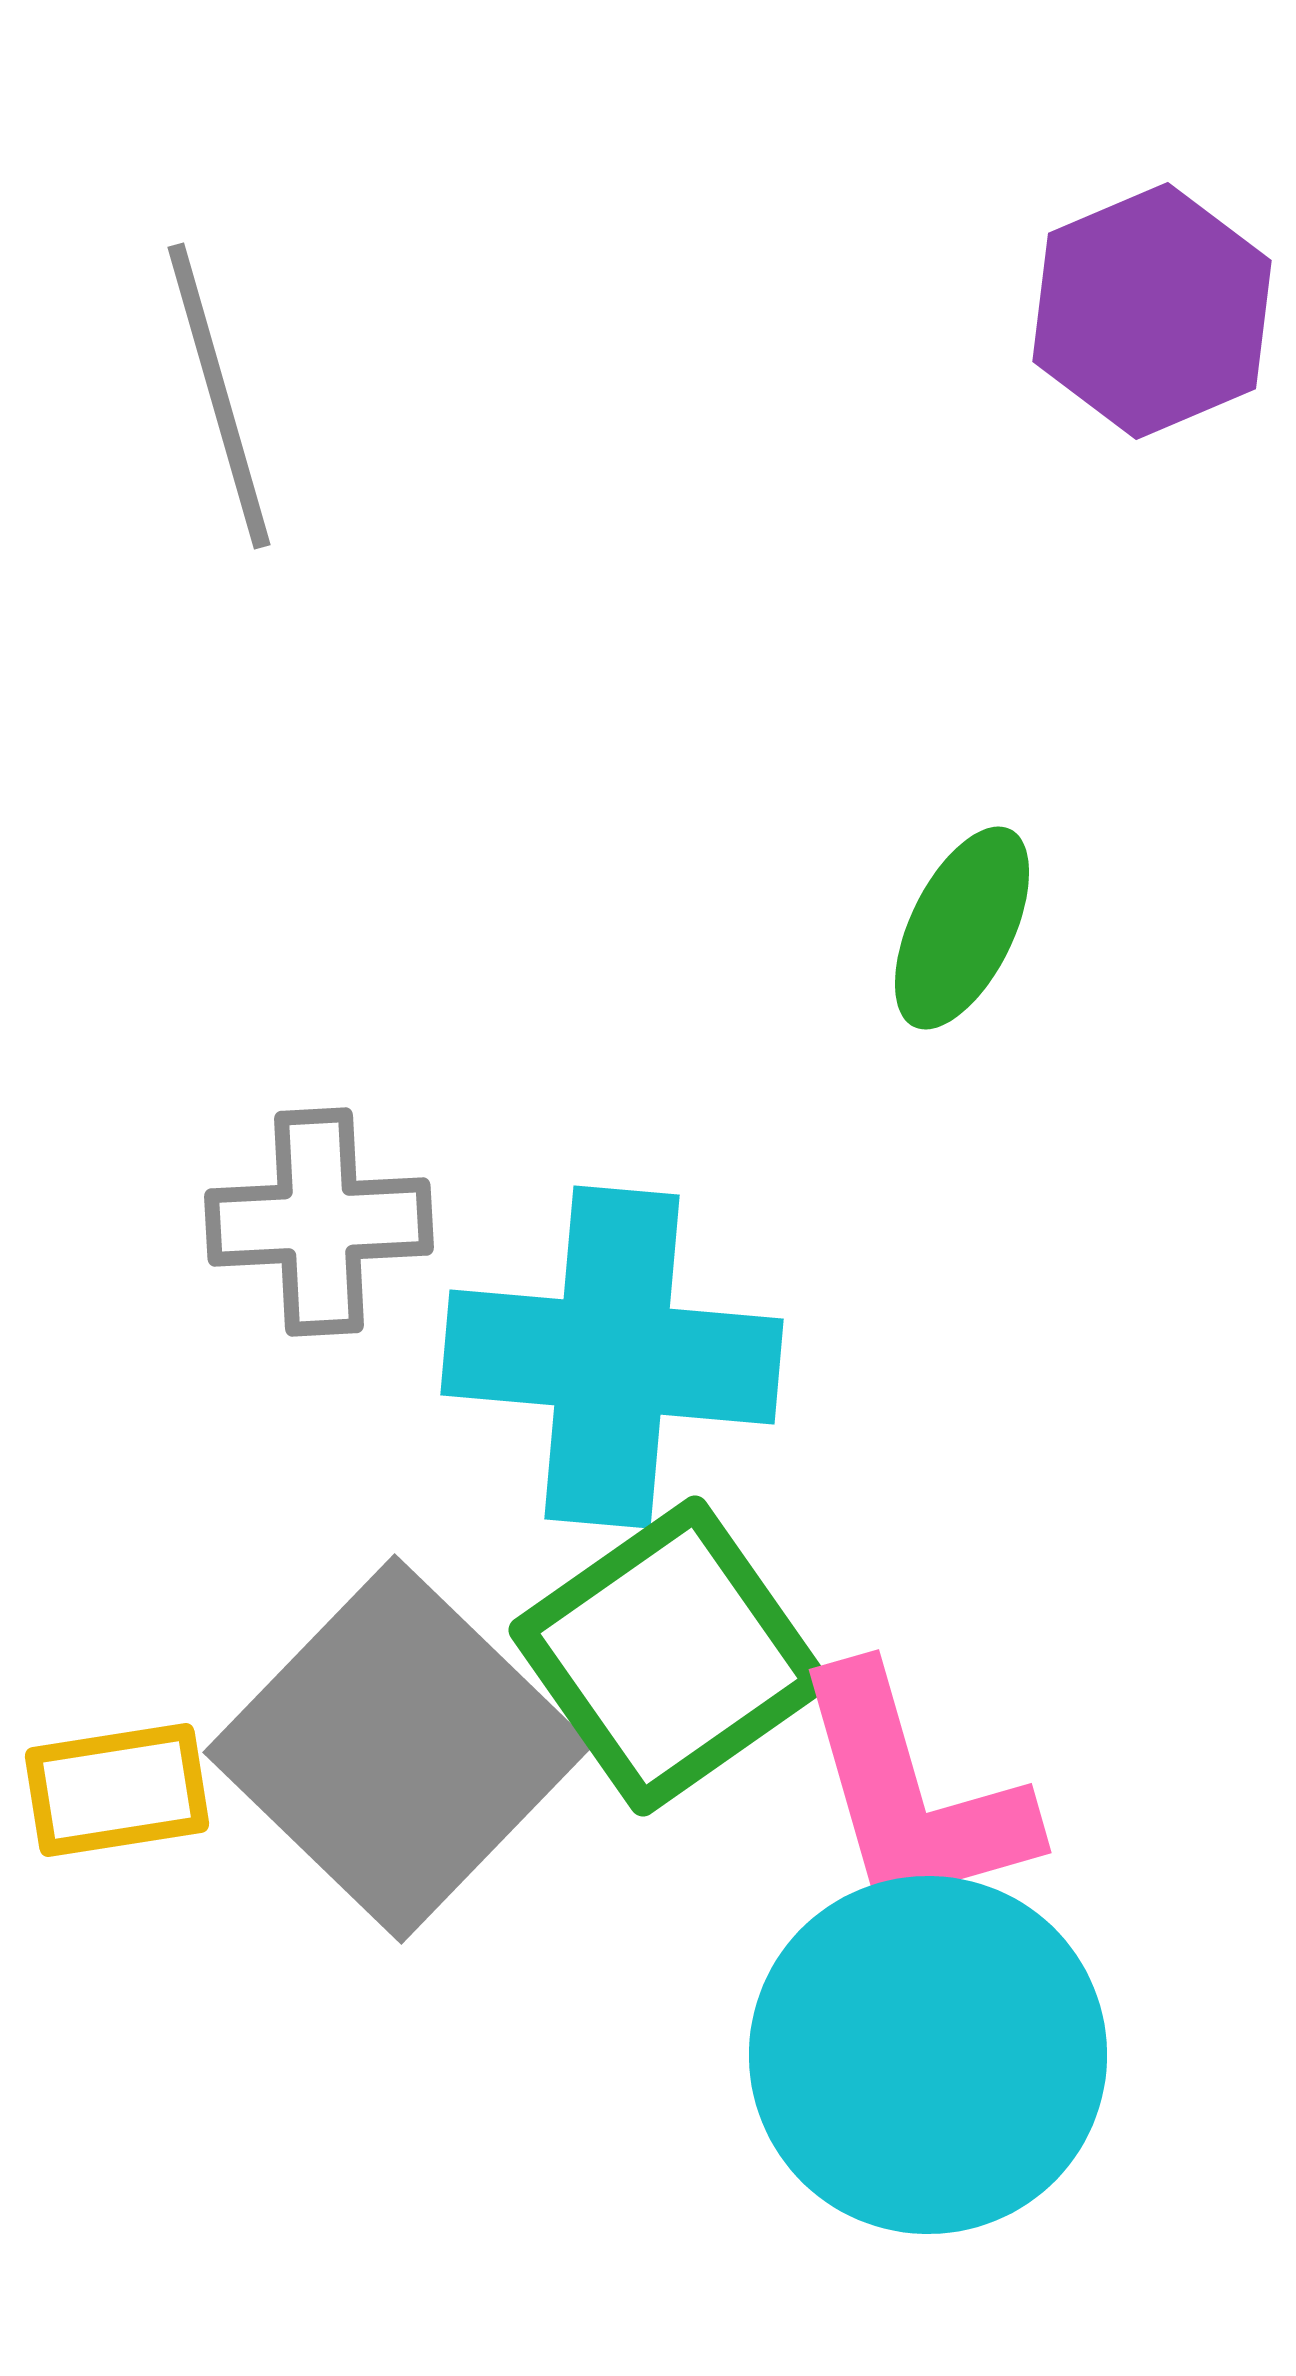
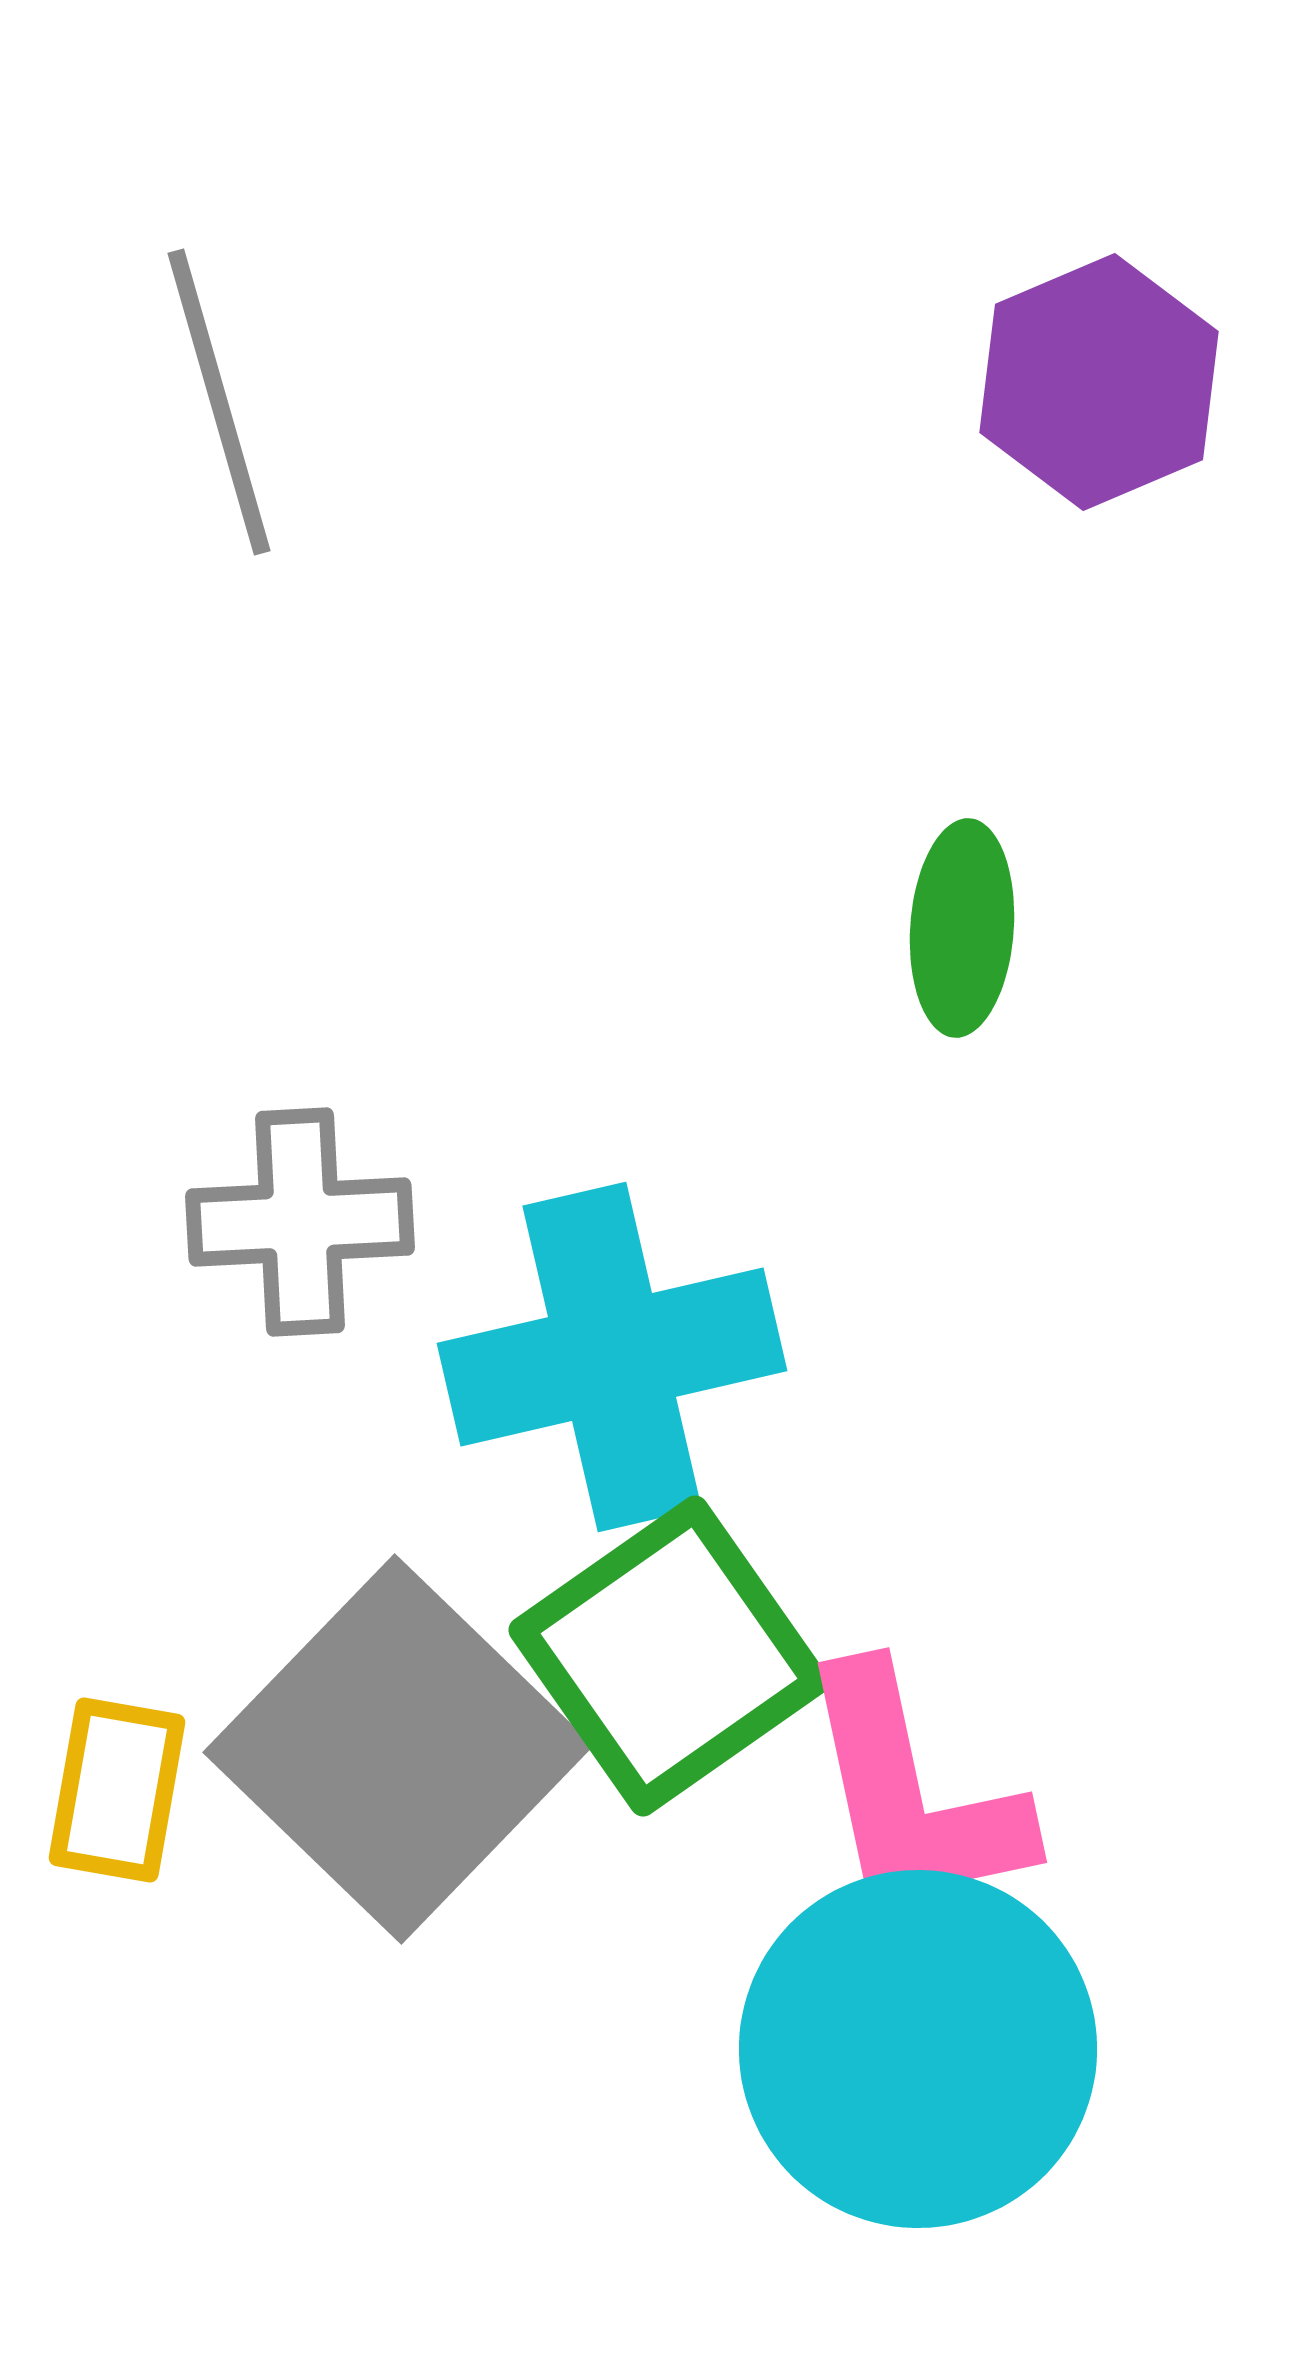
purple hexagon: moved 53 px left, 71 px down
gray line: moved 6 px down
green ellipse: rotated 22 degrees counterclockwise
gray cross: moved 19 px left
cyan cross: rotated 18 degrees counterclockwise
yellow rectangle: rotated 71 degrees counterclockwise
pink L-shape: rotated 4 degrees clockwise
cyan circle: moved 10 px left, 6 px up
